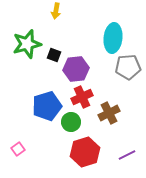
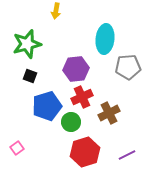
cyan ellipse: moved 8 px left, 1 px down
black square: moved 24 px left, 21 px down
pink square: moved 1 px left, 1 px up
